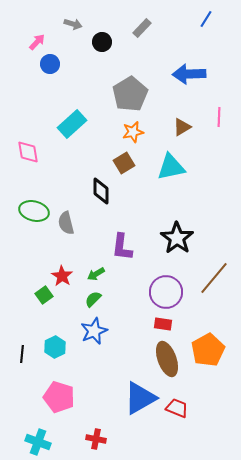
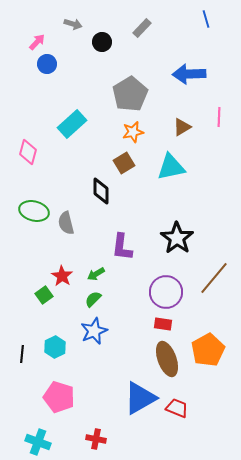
blue line: rotated 48 degrees counterclockwise
blue circle: moved 3 px left
pink diamond: rotated 25 degrees clockwise
